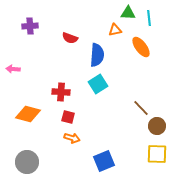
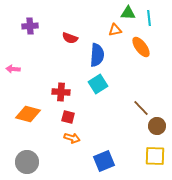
yellow square: moved 2 px left, 2 px down
